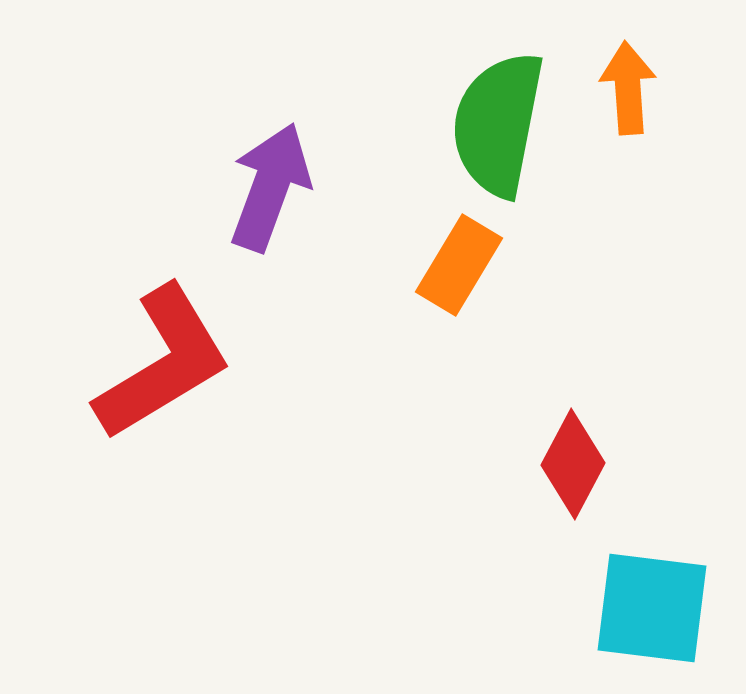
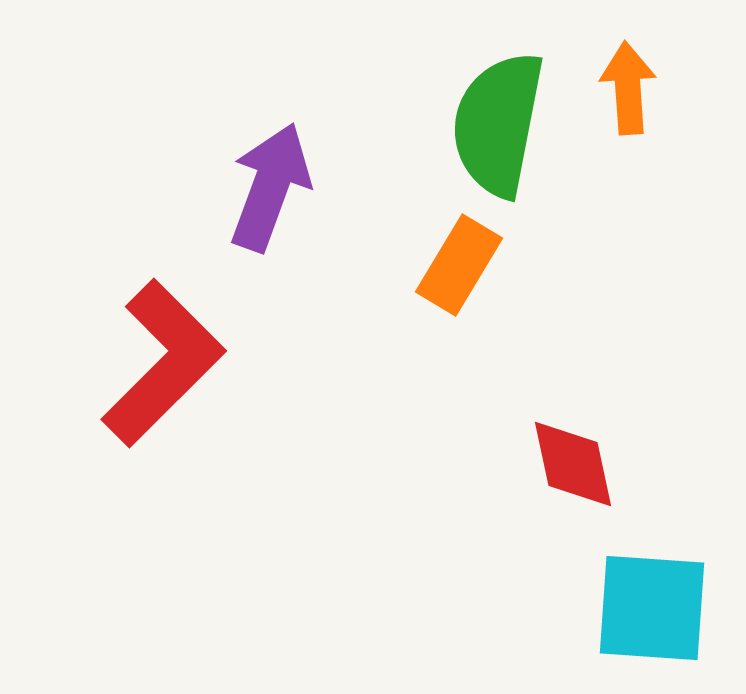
red L-shape: rotated 14 degrees counterclockwise
red diamond: rotated 40 degrees counterclockwise
cyan square: rotated 3 degrees counterclockwise
